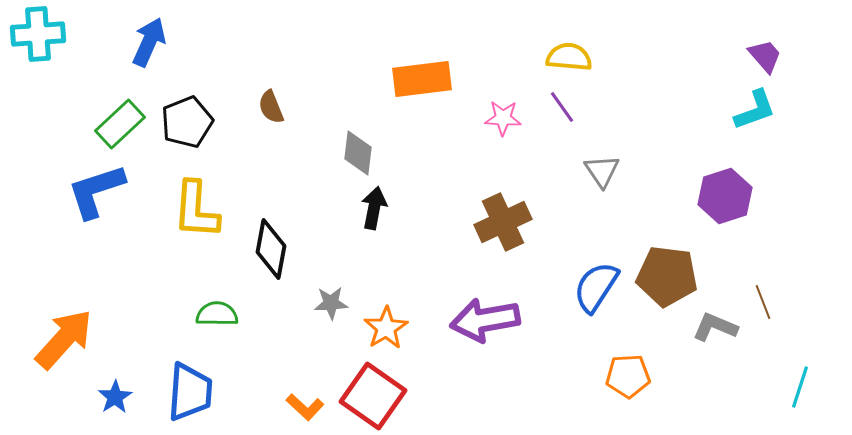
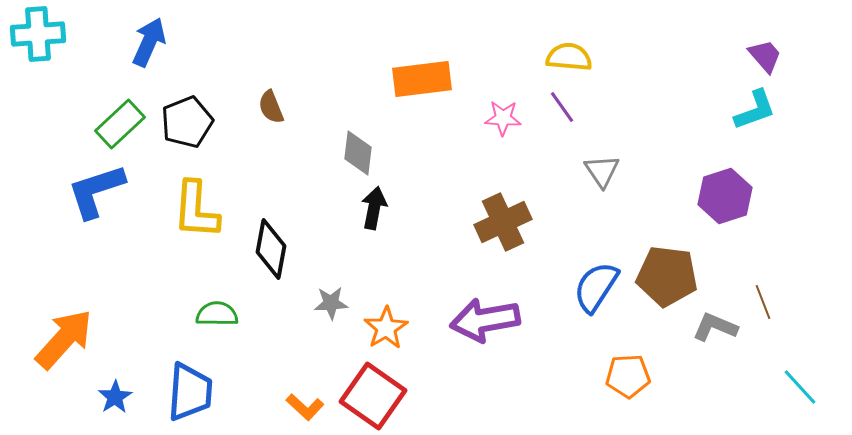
cyan line: rotated 60 degrees counterclockwise
